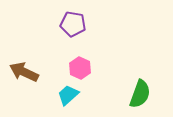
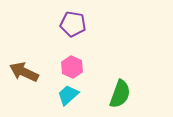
pink hexagon: moved 8 px left, 1 px up
green semicircle: moved 20 px left
